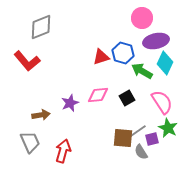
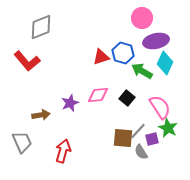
black square: rotated 21 degrees counterclockwise
pink semicircle: moved 2 px left, 5 px down
gray line: rotated 12 degrees counterclockwise
gray trapezoid: moved 8 px left
